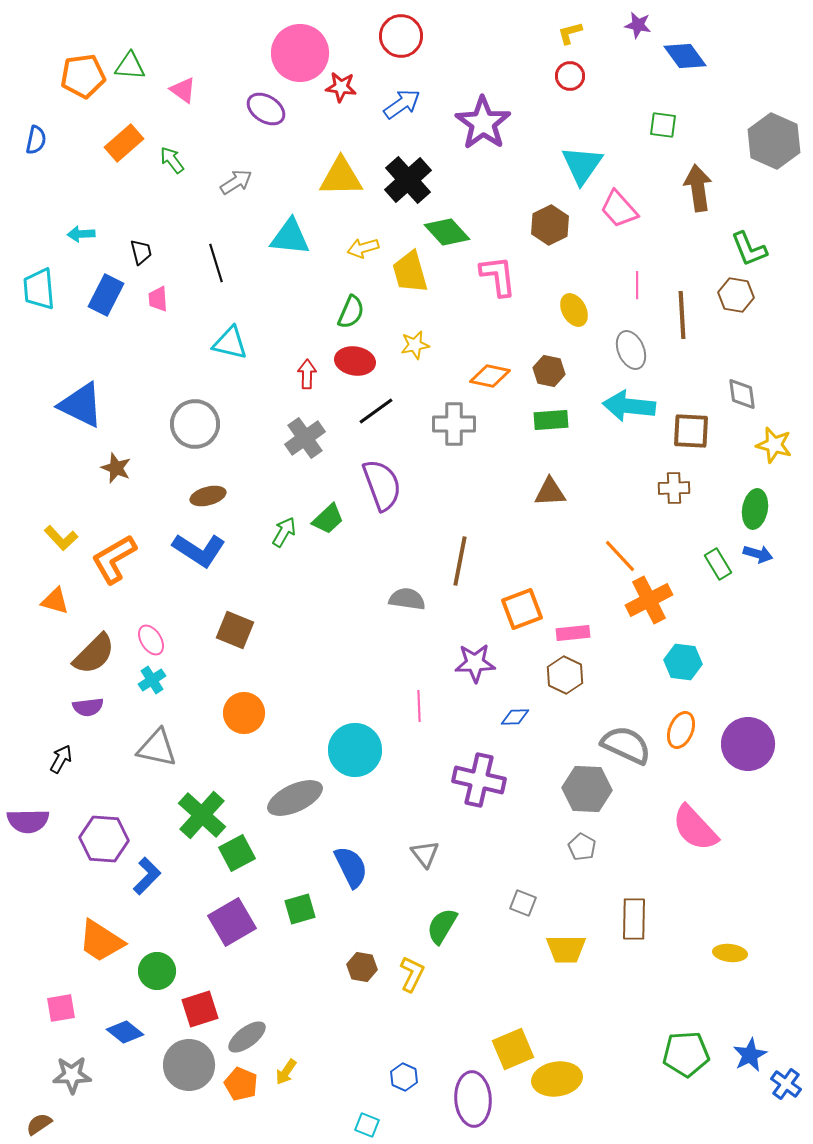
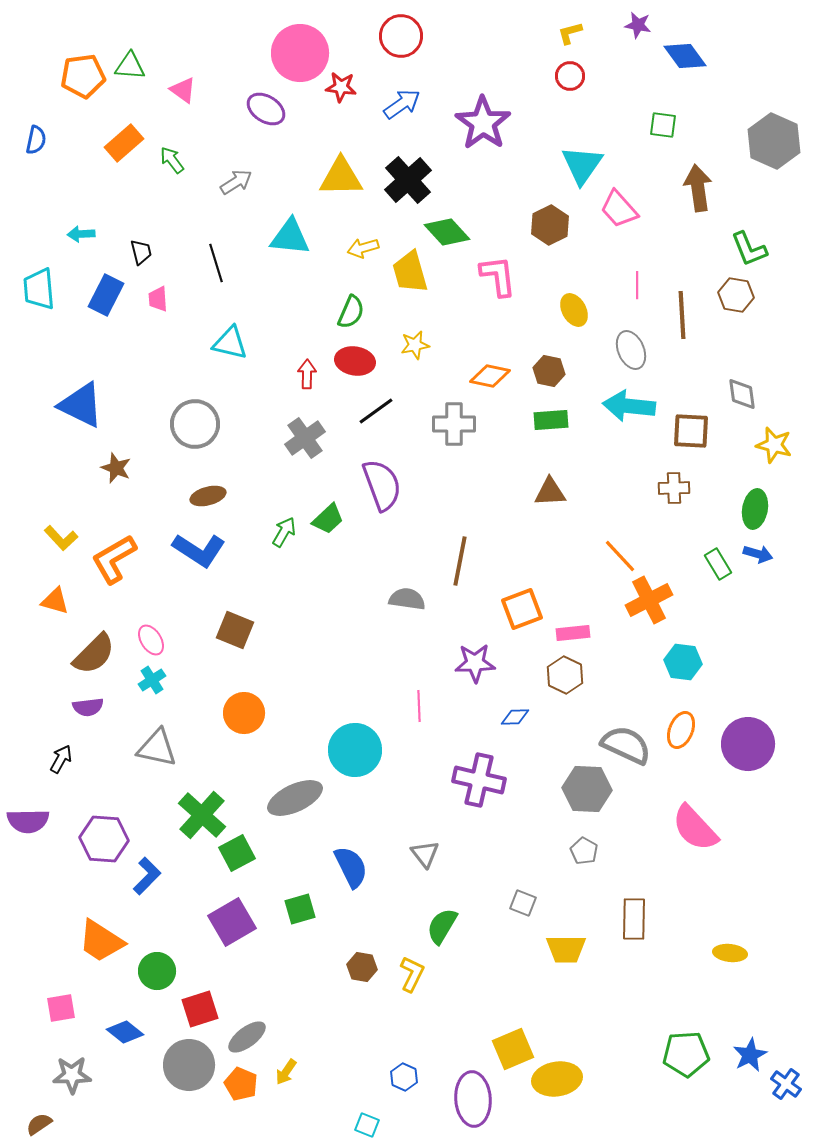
gray pentagon at (582, 847): moved 2 px right, 4 px down
